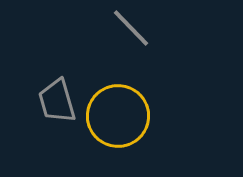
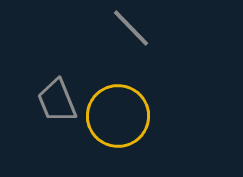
gray trapezoid: rotated 6 degrees counterclockwise
